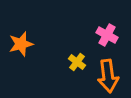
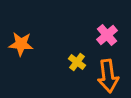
pink cross: rotated 20 degrees clockwise
orange star: rotated 20 degrees clockwise
